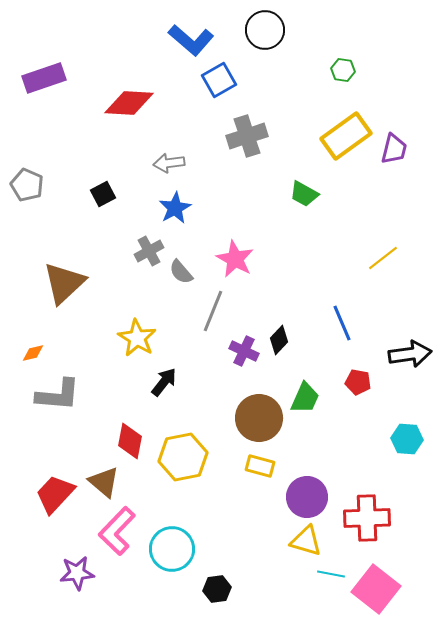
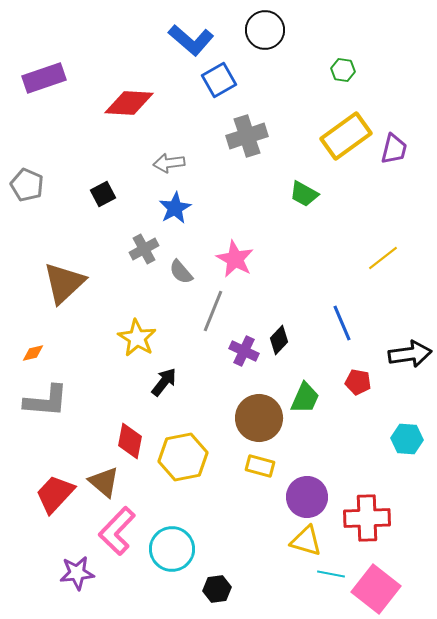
gray cross at (149, 251): moved 5 px left, 2 px up
gray L-shape at (58, 395): moved 12 px left, 6 px down
